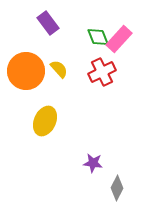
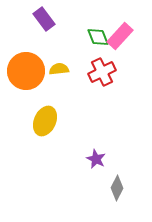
purple rectangle: moved 4 px left, 4 px up
pink rectangle: moved 1 px right, 3 px up
yellow semicircle: rotated 54 degrees counterclockwise
purple star: moved 3 px right, 4 px up; rotated 18 degrees clockwise
